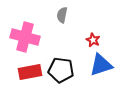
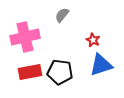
gray semicircle: rotated 28 degrees clockwise
pink cross: rotated 28 degrees counterclockwise
black pentagon: moved 1 px left, 2 px down
